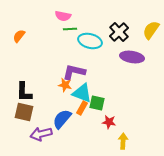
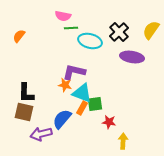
green line: moved 1 px right, 1 px up
black L-shape: moved 2 px right, 1 px down
green square: moved 2 px left, 1 px down; rotated 21 degrees counterclockwise
